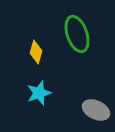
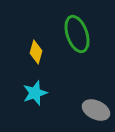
cyan star: moved 4 px left
